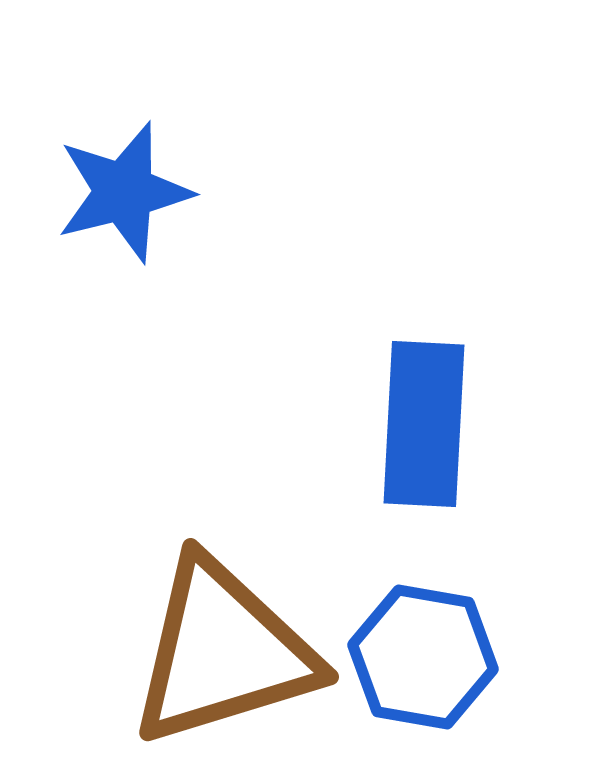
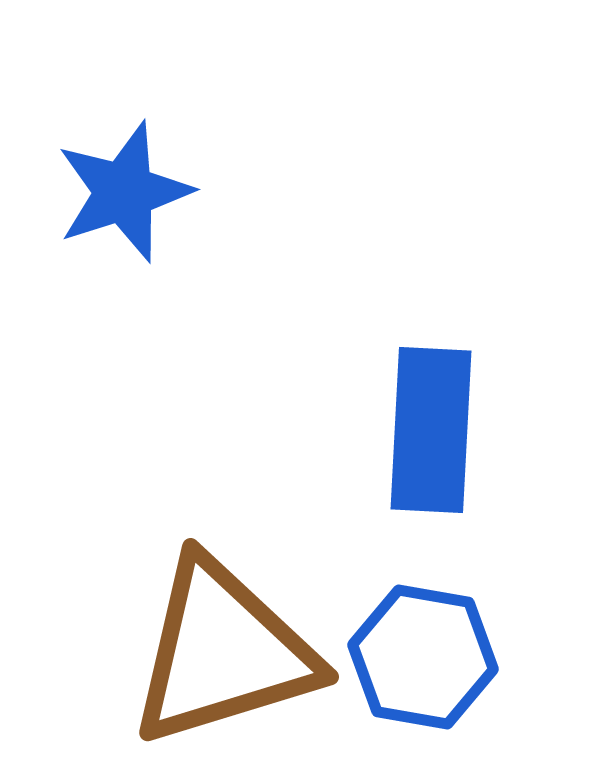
blue star: rotated 4 degrees counterclockwise
blue rectangle: moved 7 px right, 6 px down
